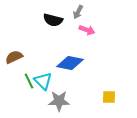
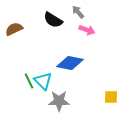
gray arrow: rotated 112 degrees clockwise
black semicircle: rotated 18 degrees clockwise
brown semicircle: moved 28 px up
yellow square: moved 2 px right
